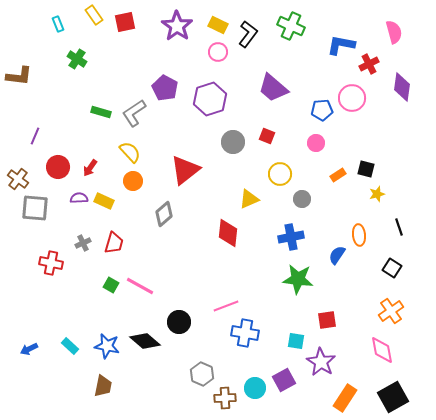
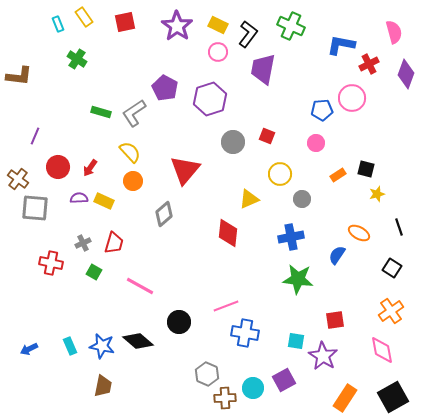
yellow rectangle at (94, 15): moved 10 px left, 2 px down
purple diamond at (402, 87): moved 4 px right, 13 px up; rotated 12 degrees clockwise
purple trapezoid at (273, 88): moved 10 px left, 19 px up; rotated 60 degrees clockwise
red triangle at (185, 170): rotated 12 degrees counterclockwise
orange ellipse at (359, 235): moved 2 px up; rotated 55 degrees counterclockwise
green square at (111, 285): moved 17 px left, 13 px up
red square at (327, 320): moved 8 px right
black diamond at (145, 341): moved 7 px left
cyan rectangle at (70, 346): rotated 24 degrees clockwise
blue star at (107, 346): moved 5 px left
purple star at (321, 362): moved 2 px right, 6 px up
gray hexagon at (202, 374): moved 5 px right
cyan circle at (255, 388): moved 2 px left
